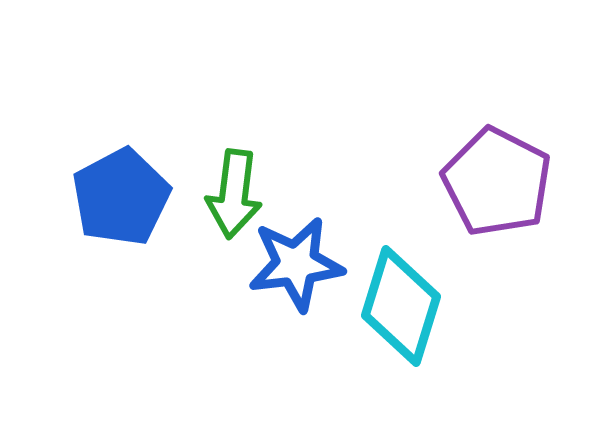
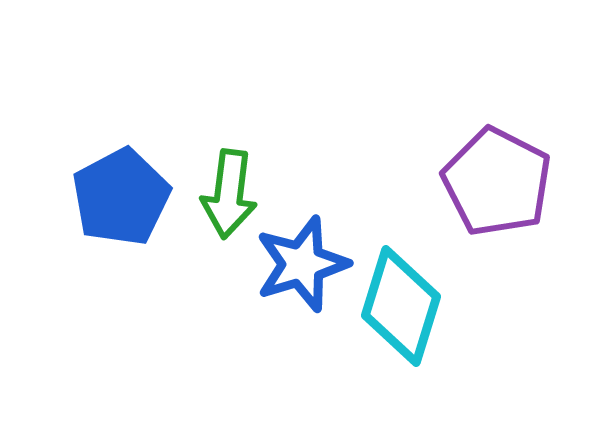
green arrow: moved 5 px left
blue star: moved 6 px right; rotated 10 degrees counterclockwise
